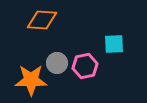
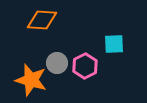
pink hexagon: rotated 15 degrees counterclockwise
orange star: rotated 16 degrees clockwise
